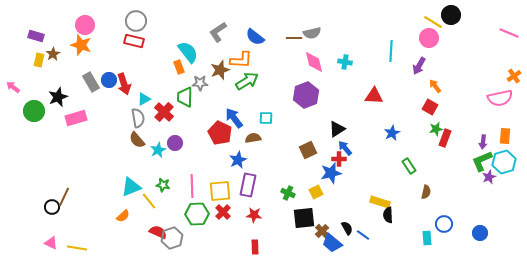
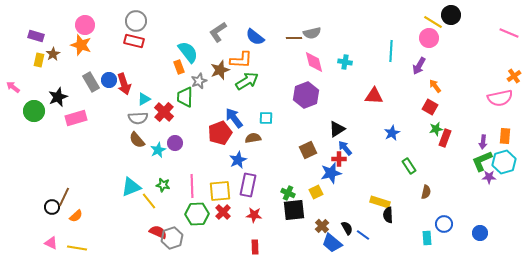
gray star at (200, 83): moved 1 px left, 2 px up; rotated 21 degrees counterclockwise
gray semicircle at (138, 118): rotated 96 degrees clockwise
red pentagon at (220, 133): rotated 25 degrees clockwise
purple star at (489, 177): rotated 24 degrees clockwise
orange semicircle at (123, 216): moved 47 px left
black square at (304, 218): moved 10 px left, 8 px up
brown cross at (322, 231): moved 5 px up
